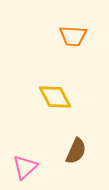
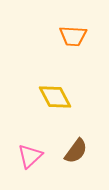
brown semicircle: rotated 12 degrees clockwise
pink triangle: moved 5 px right, 11 px up
